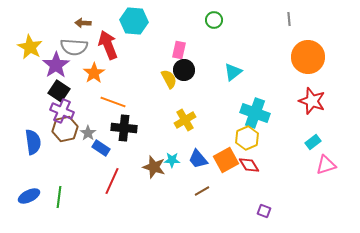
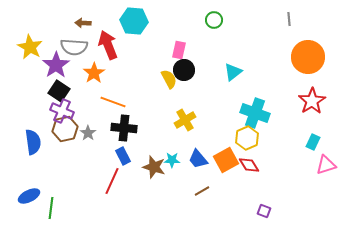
red star: rotated 20 degrees clockwise
cyan rectangle: rotated 28 degrees counterclockwise
blue rectangle: moved 22 px right, 8 px down; rotated 30 degrees clockwise
green line: moved 8 px left, 11 px down
